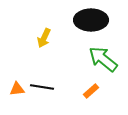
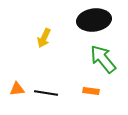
black ellipse: moved 3 px right; rotated 8 degrees counterclockwise
green arrow: rotated 12 degrees clockwise
black line: moved 4 px right, 6 px down
orange rectangle: rotated 49 degrees clockwise
